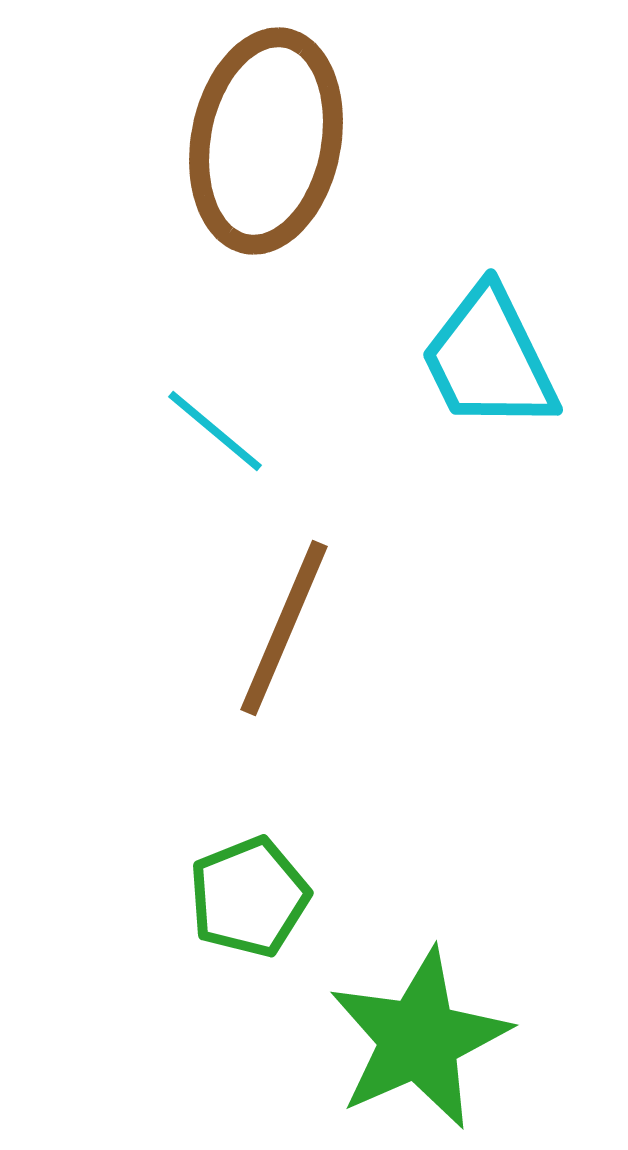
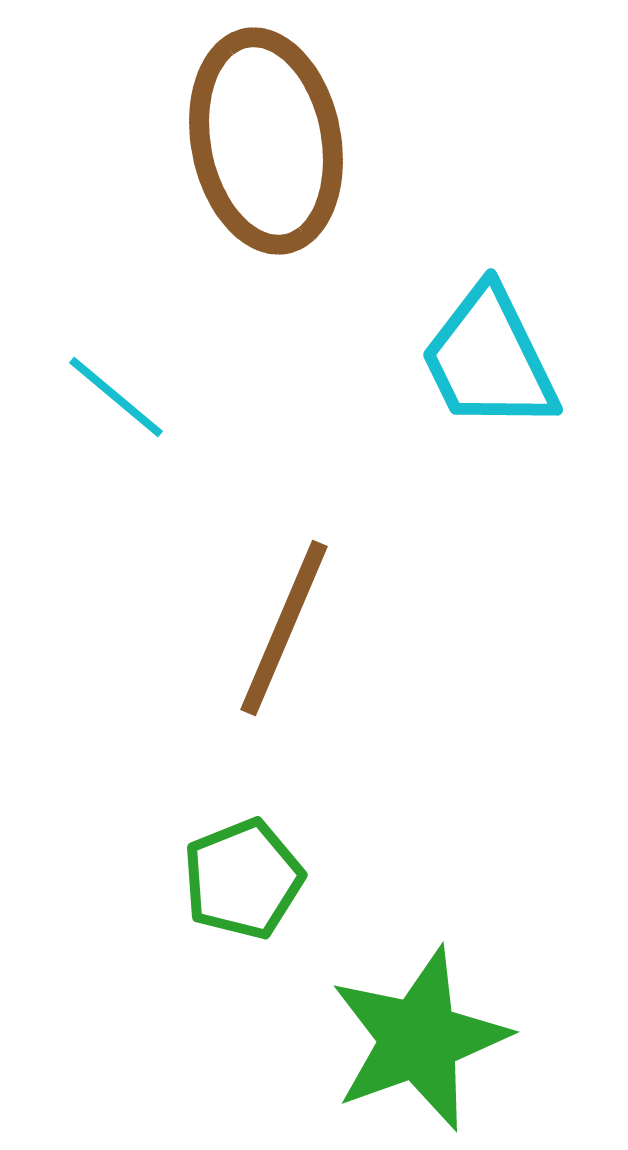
brown ellipse: rotated 22 degrees counterclockwise
cyan line: moved 99 px left, 34 px up
green pentagon: moved 6 px left, 18 px up
green star: rotated 4 degrees clockwise
